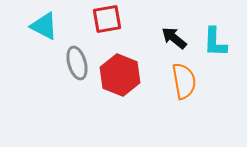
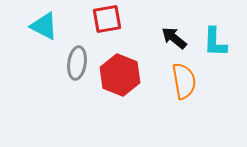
gray ellipse: rotated 24 degrees clockwise
